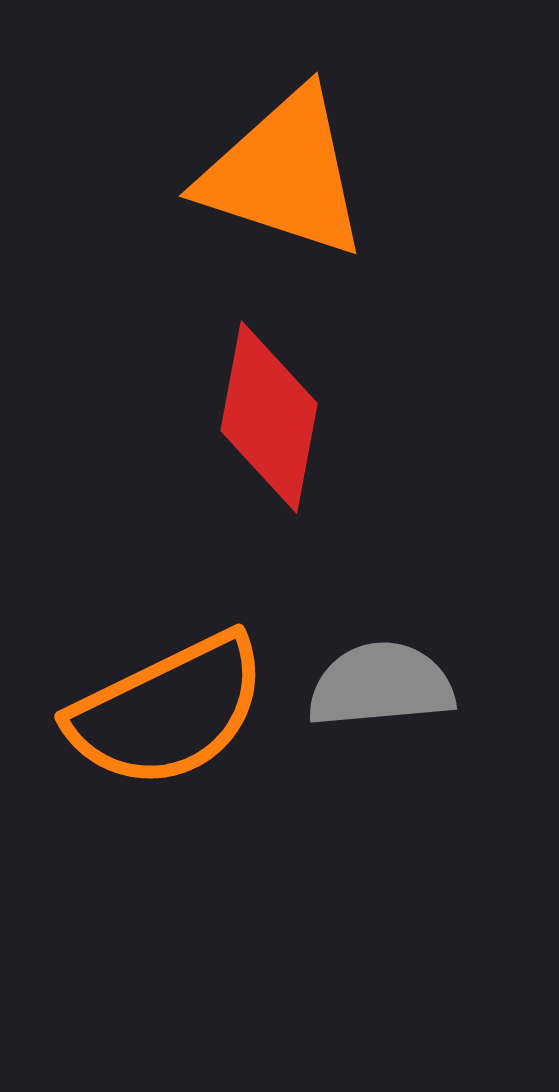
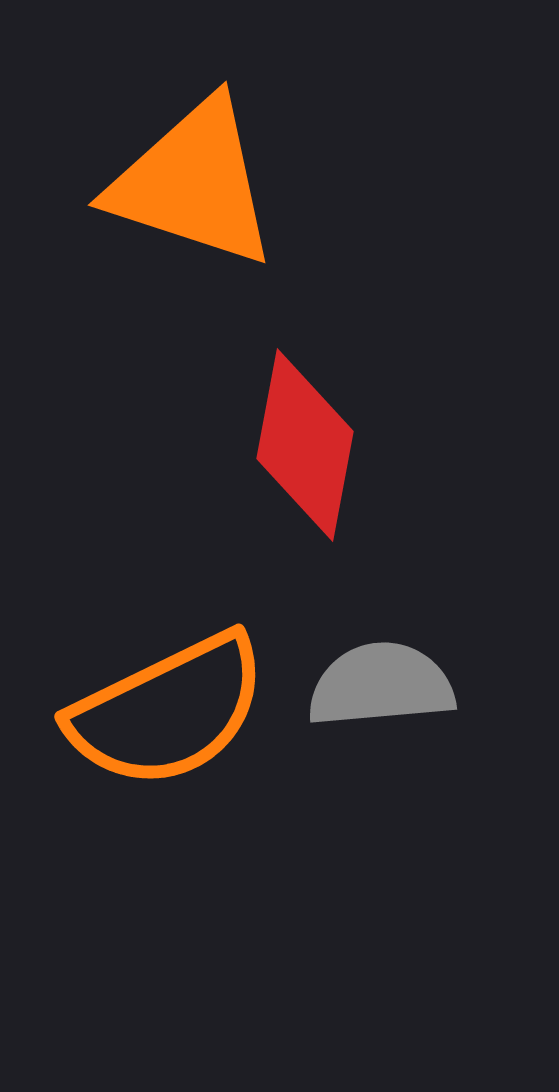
orange triangle: moved 91 px left, 9 px down
red diamond: moved 36 px right, 28 px down
